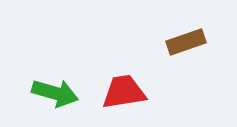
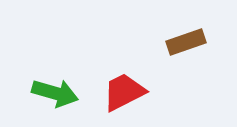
red trapezoid: rotated 18 degrees counterclockwise
